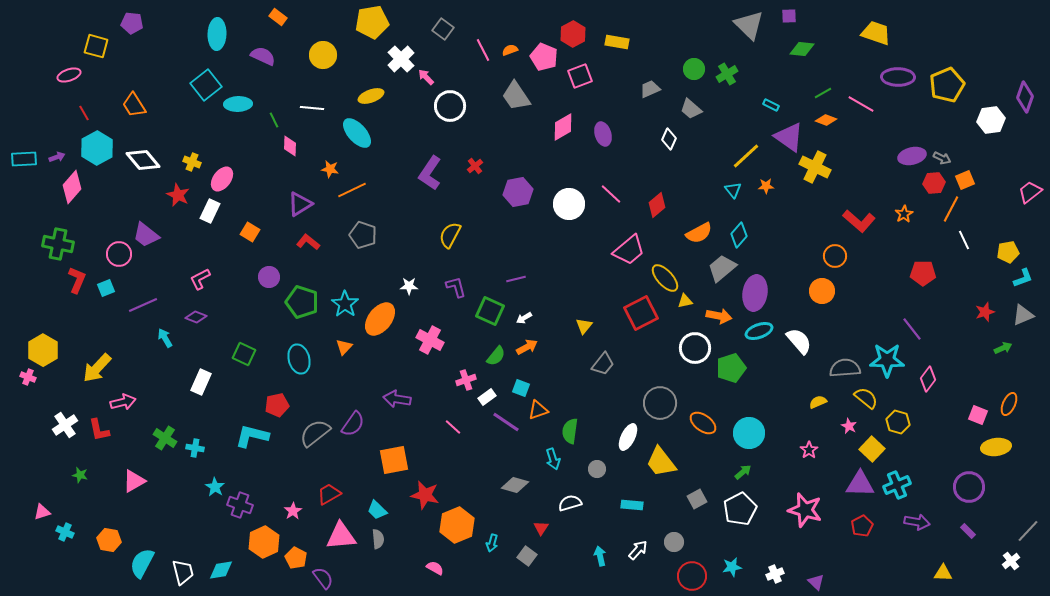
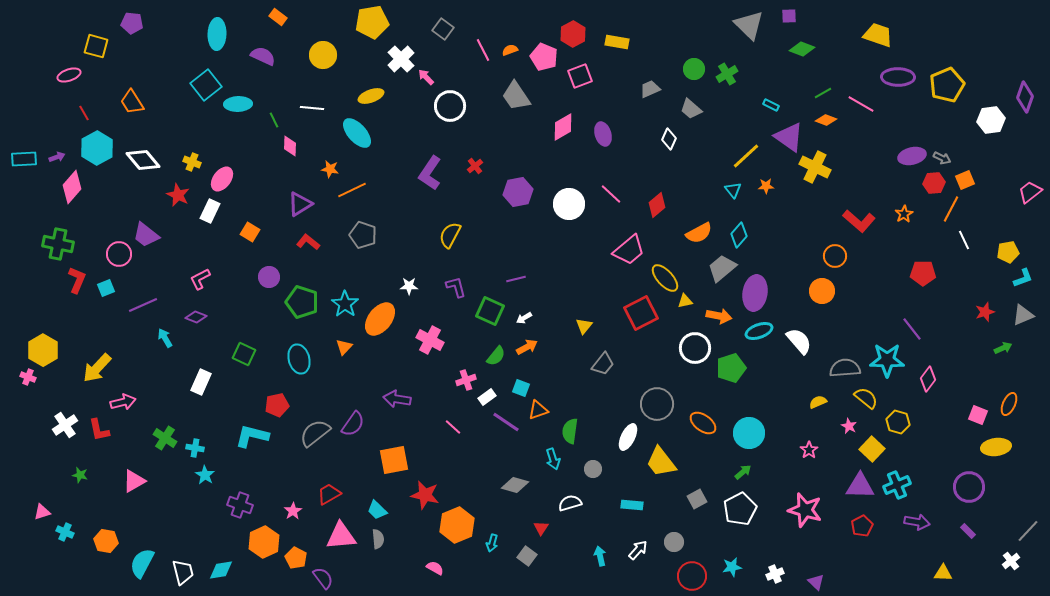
yellow trapezoid at (876, 33): moved 2 px right, 2 px down
green diamond at (802, 49): rotated 15 degrees clockwise
orange trapezoid at (134, 105): moved 2 px left, 3 px up
gray circle at (660, 403): moved 3 px left, 1 px down
gray circle at (597, 469): moved 4 px left
purple triangle at (860, 484): moved 2 px down
cyan star at (215, 487): moved 10 px left, 12 px up
orange hexagon at (109, 540): moved 3 px left, 1 px down
